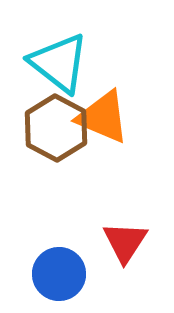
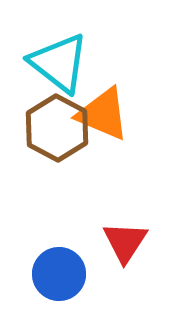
orange triangle: moved 3 px up
brown hexagon: moved 1 px right
